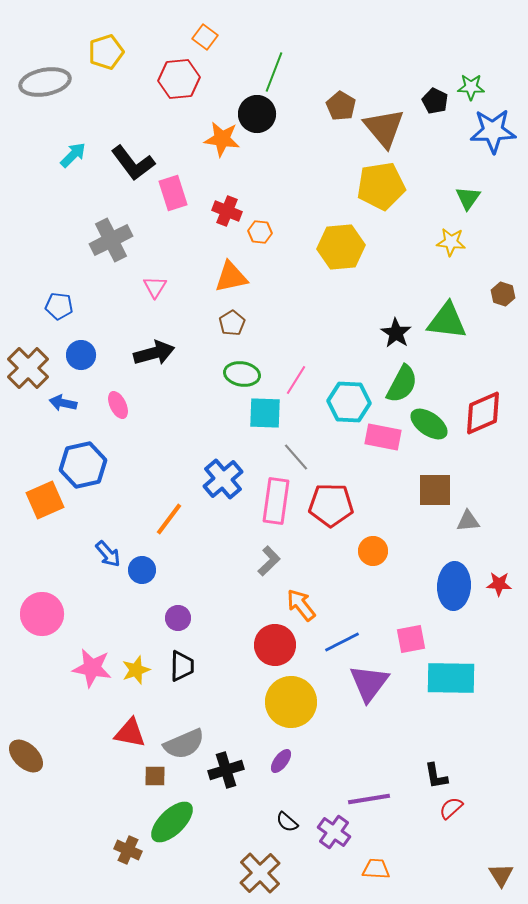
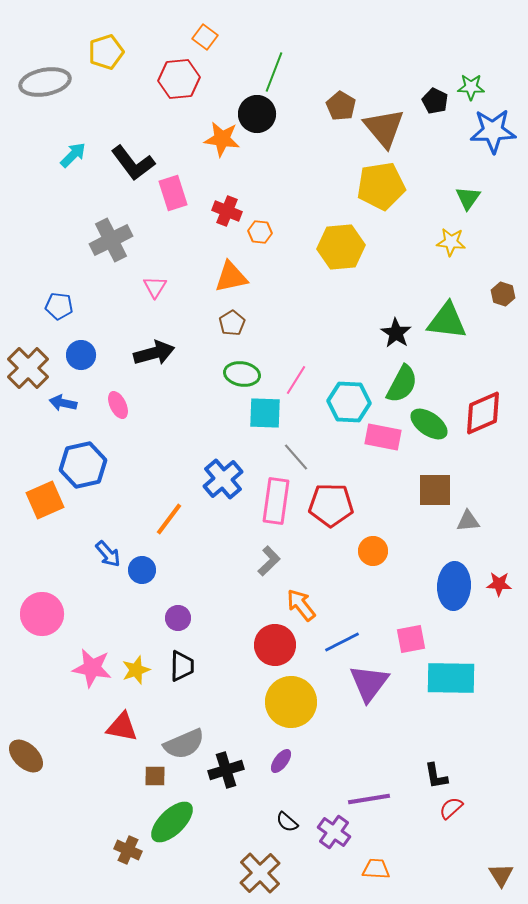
red triangle at (130, 733): moved 8 px left, 6 px up
